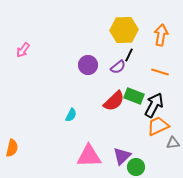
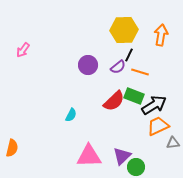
orange line: moved 20 px left
black arrow: rotated 30 degrees clockwise
